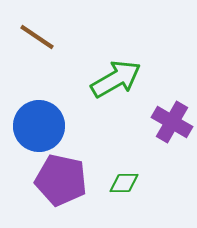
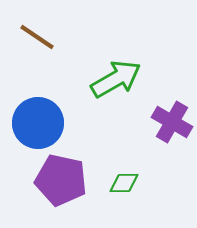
blue circle: moved 1 px left, 3 px up
